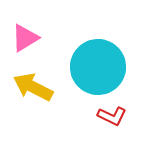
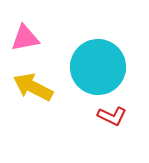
pink triangle: rotated 20 degrees clockwise
